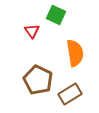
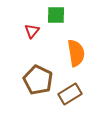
green square: rotated 24 degrees counterclockwise
red triangle: rotated 14 degrees clockwise
orange semicircle: moved 1 px right
